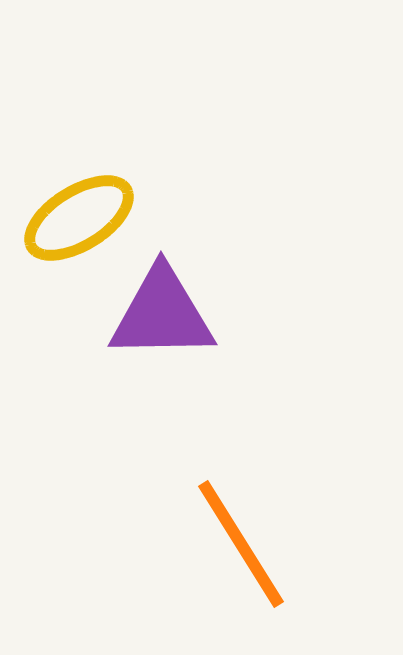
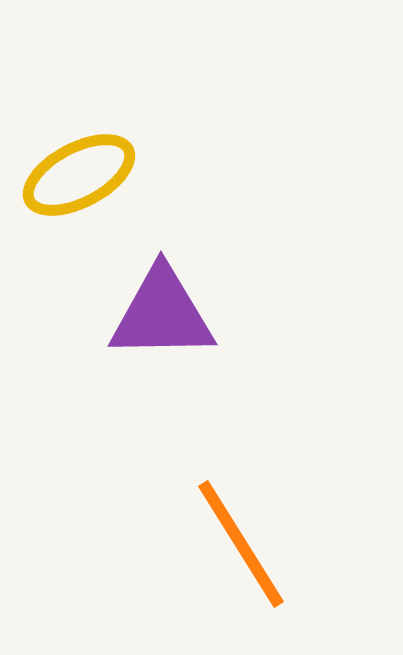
yellow ellipse: moved 43 px up; rotated 4 degrees clockwise
